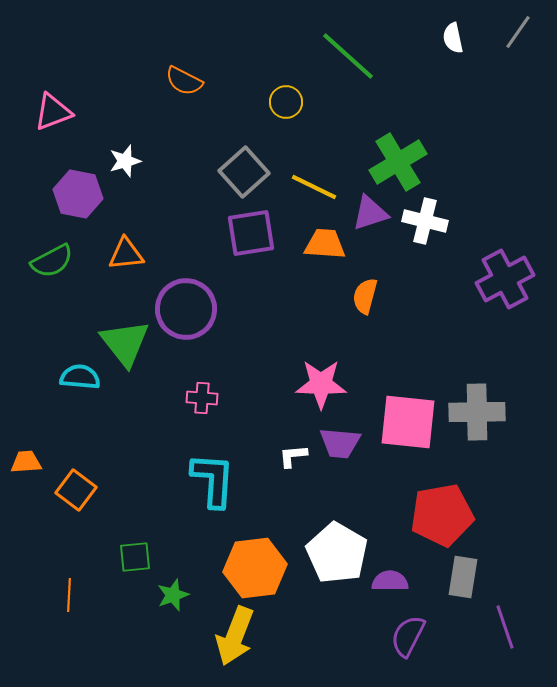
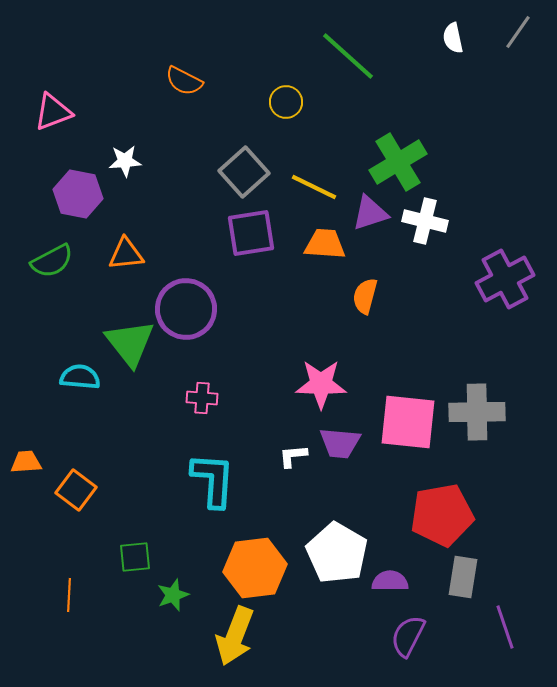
white star at (125, 161): rotated 12 degrees clockwise
green triangle at (125, 343): moved 5 px right
